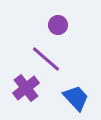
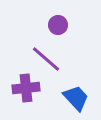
purple cross: rotated 32 degrees clockwise
